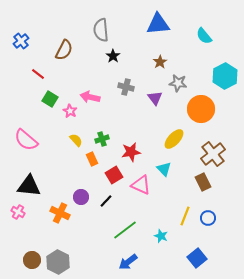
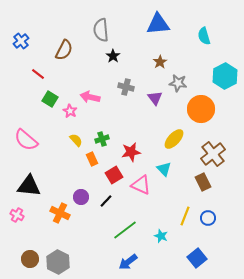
cyan semicircle: rotated 24 degrees clockwise
pink cross: moved 1 px left, 3 px down
brown circle: moved 2 px left, 1 px up
